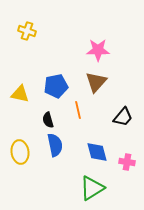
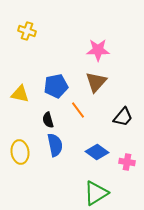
orange line: rotated 24 degrees counterclockwise
blue diamond: rotated 40 degrees counterclockwise
green triangle: moved 4 px right, 5 px down
